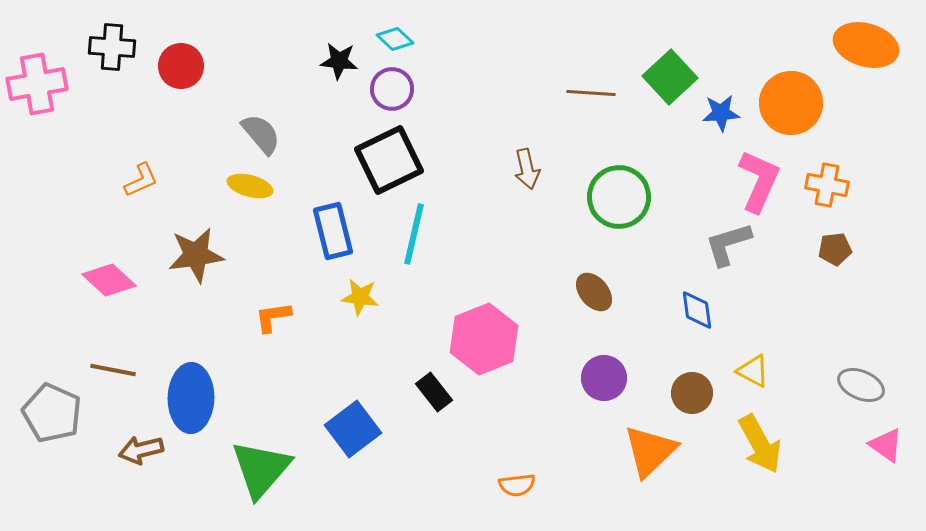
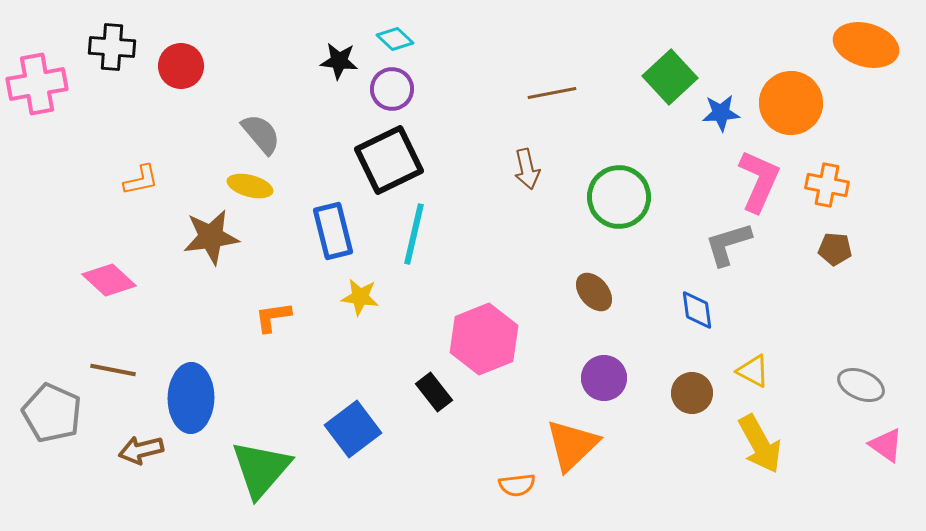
brown line at (591, 93): moved 39 px left; rotated 15 degrees counterclockwise
orange L-shape at (141, 180): rotated 12 degrees clockwise
brown pentagon at (835, 249): rotated 12 degrees clockwise
brown star at (196, 255): moved 15 px right, 18 px up
orange triangle at (650, 451): moved 78 px left, 6 px up
